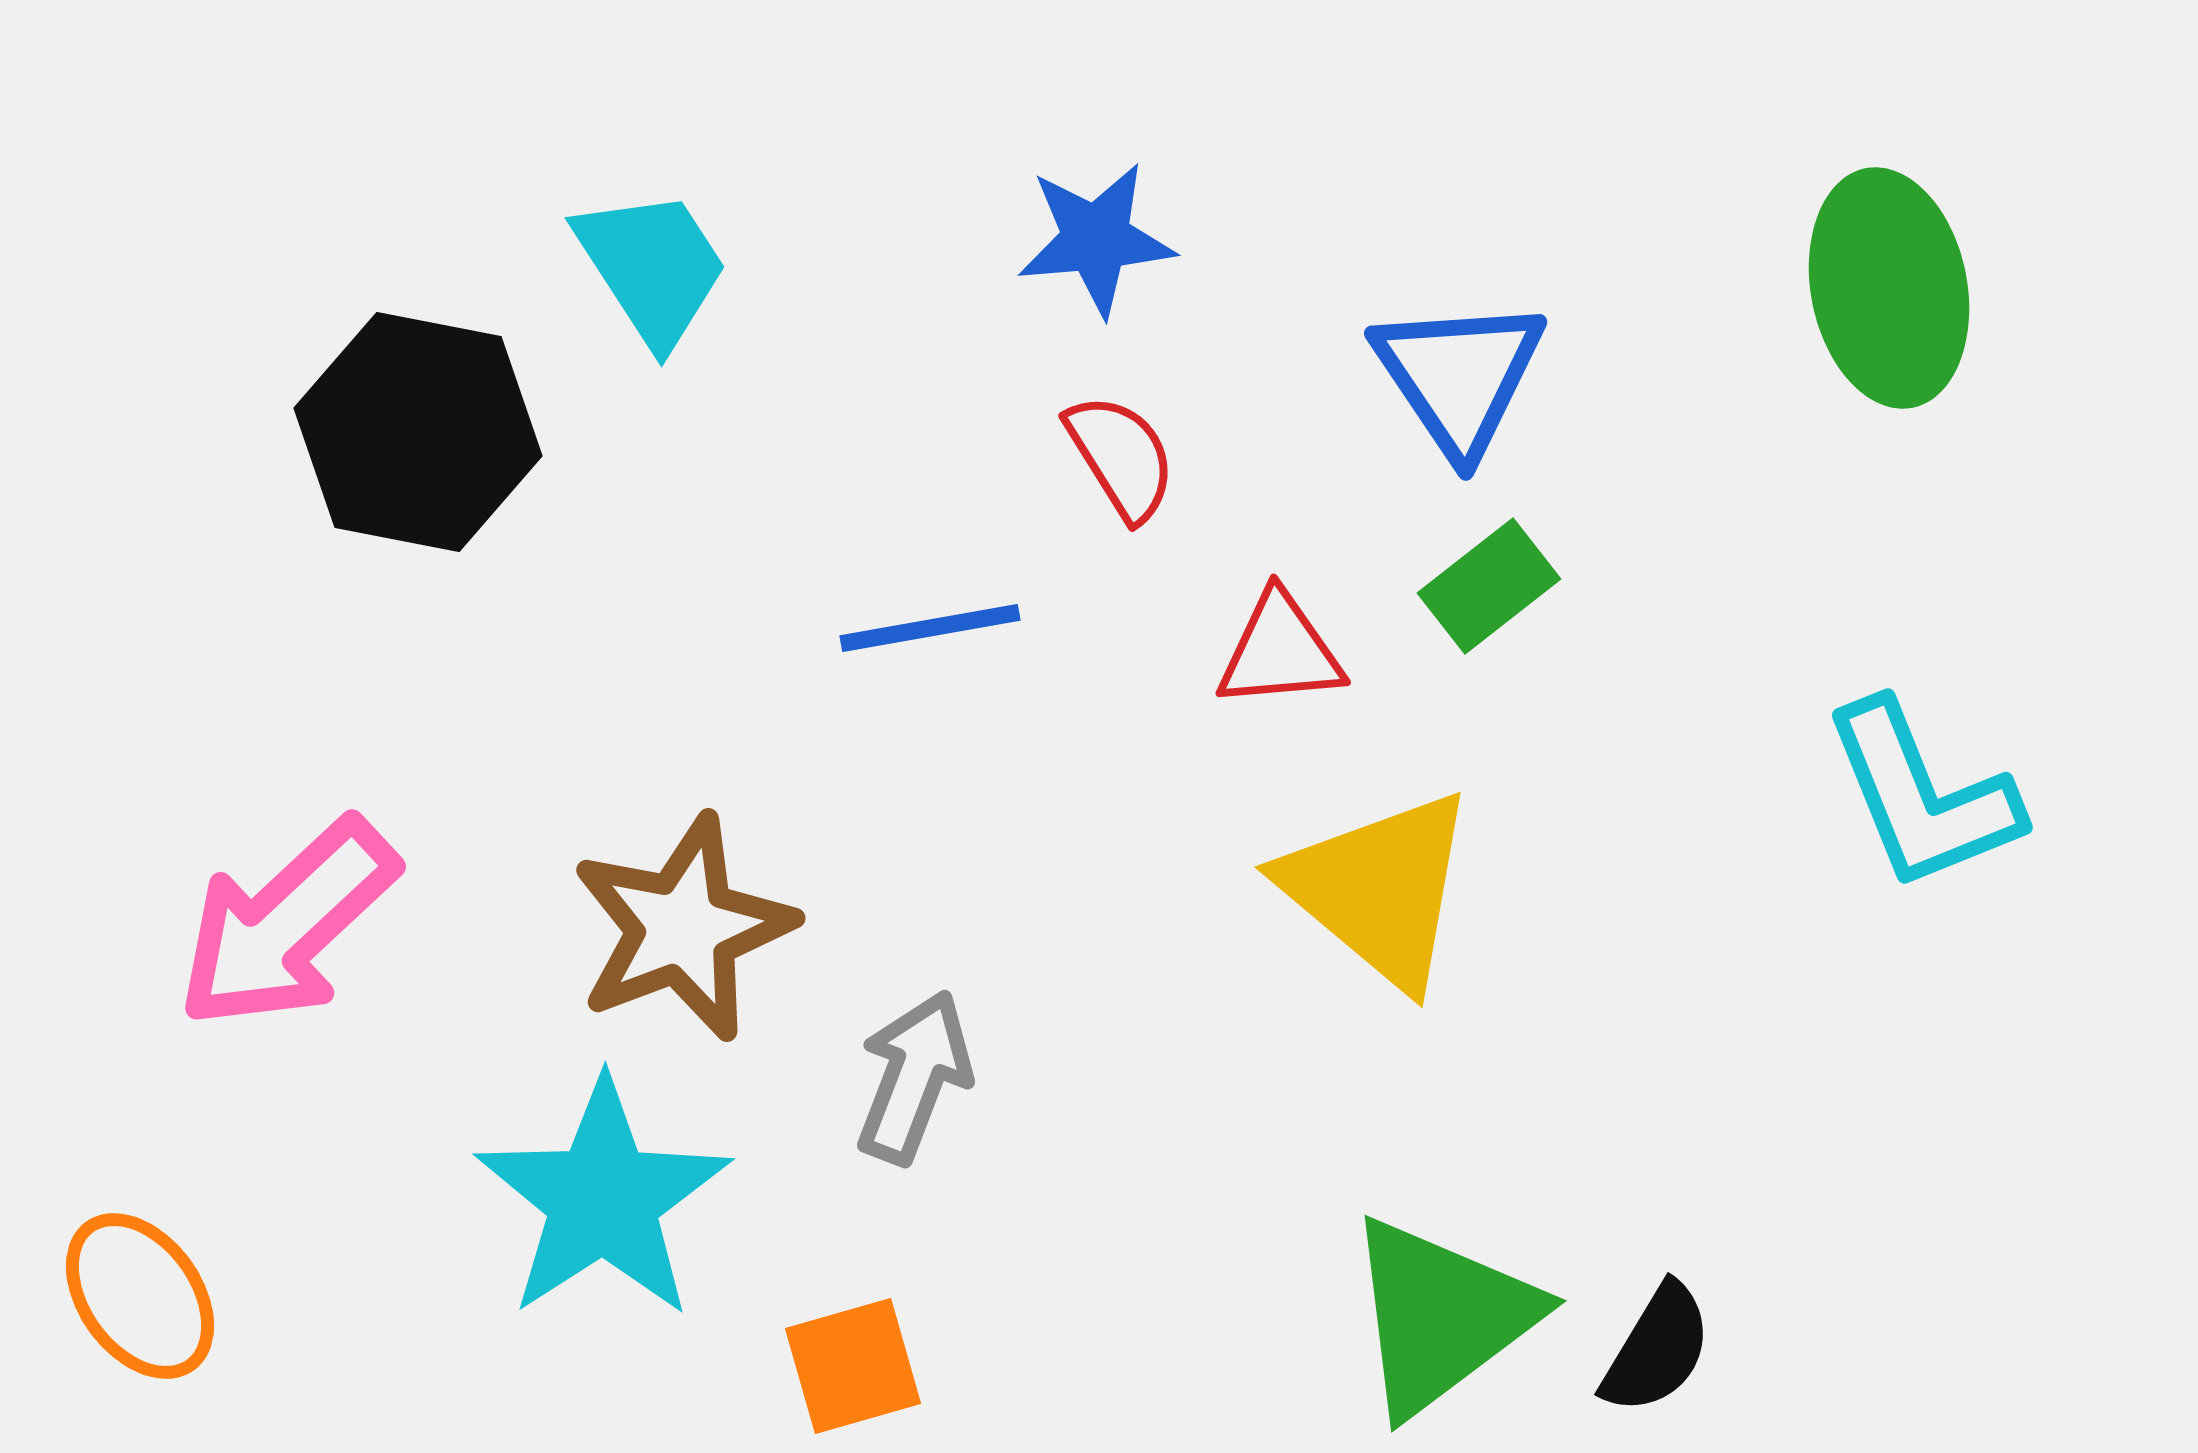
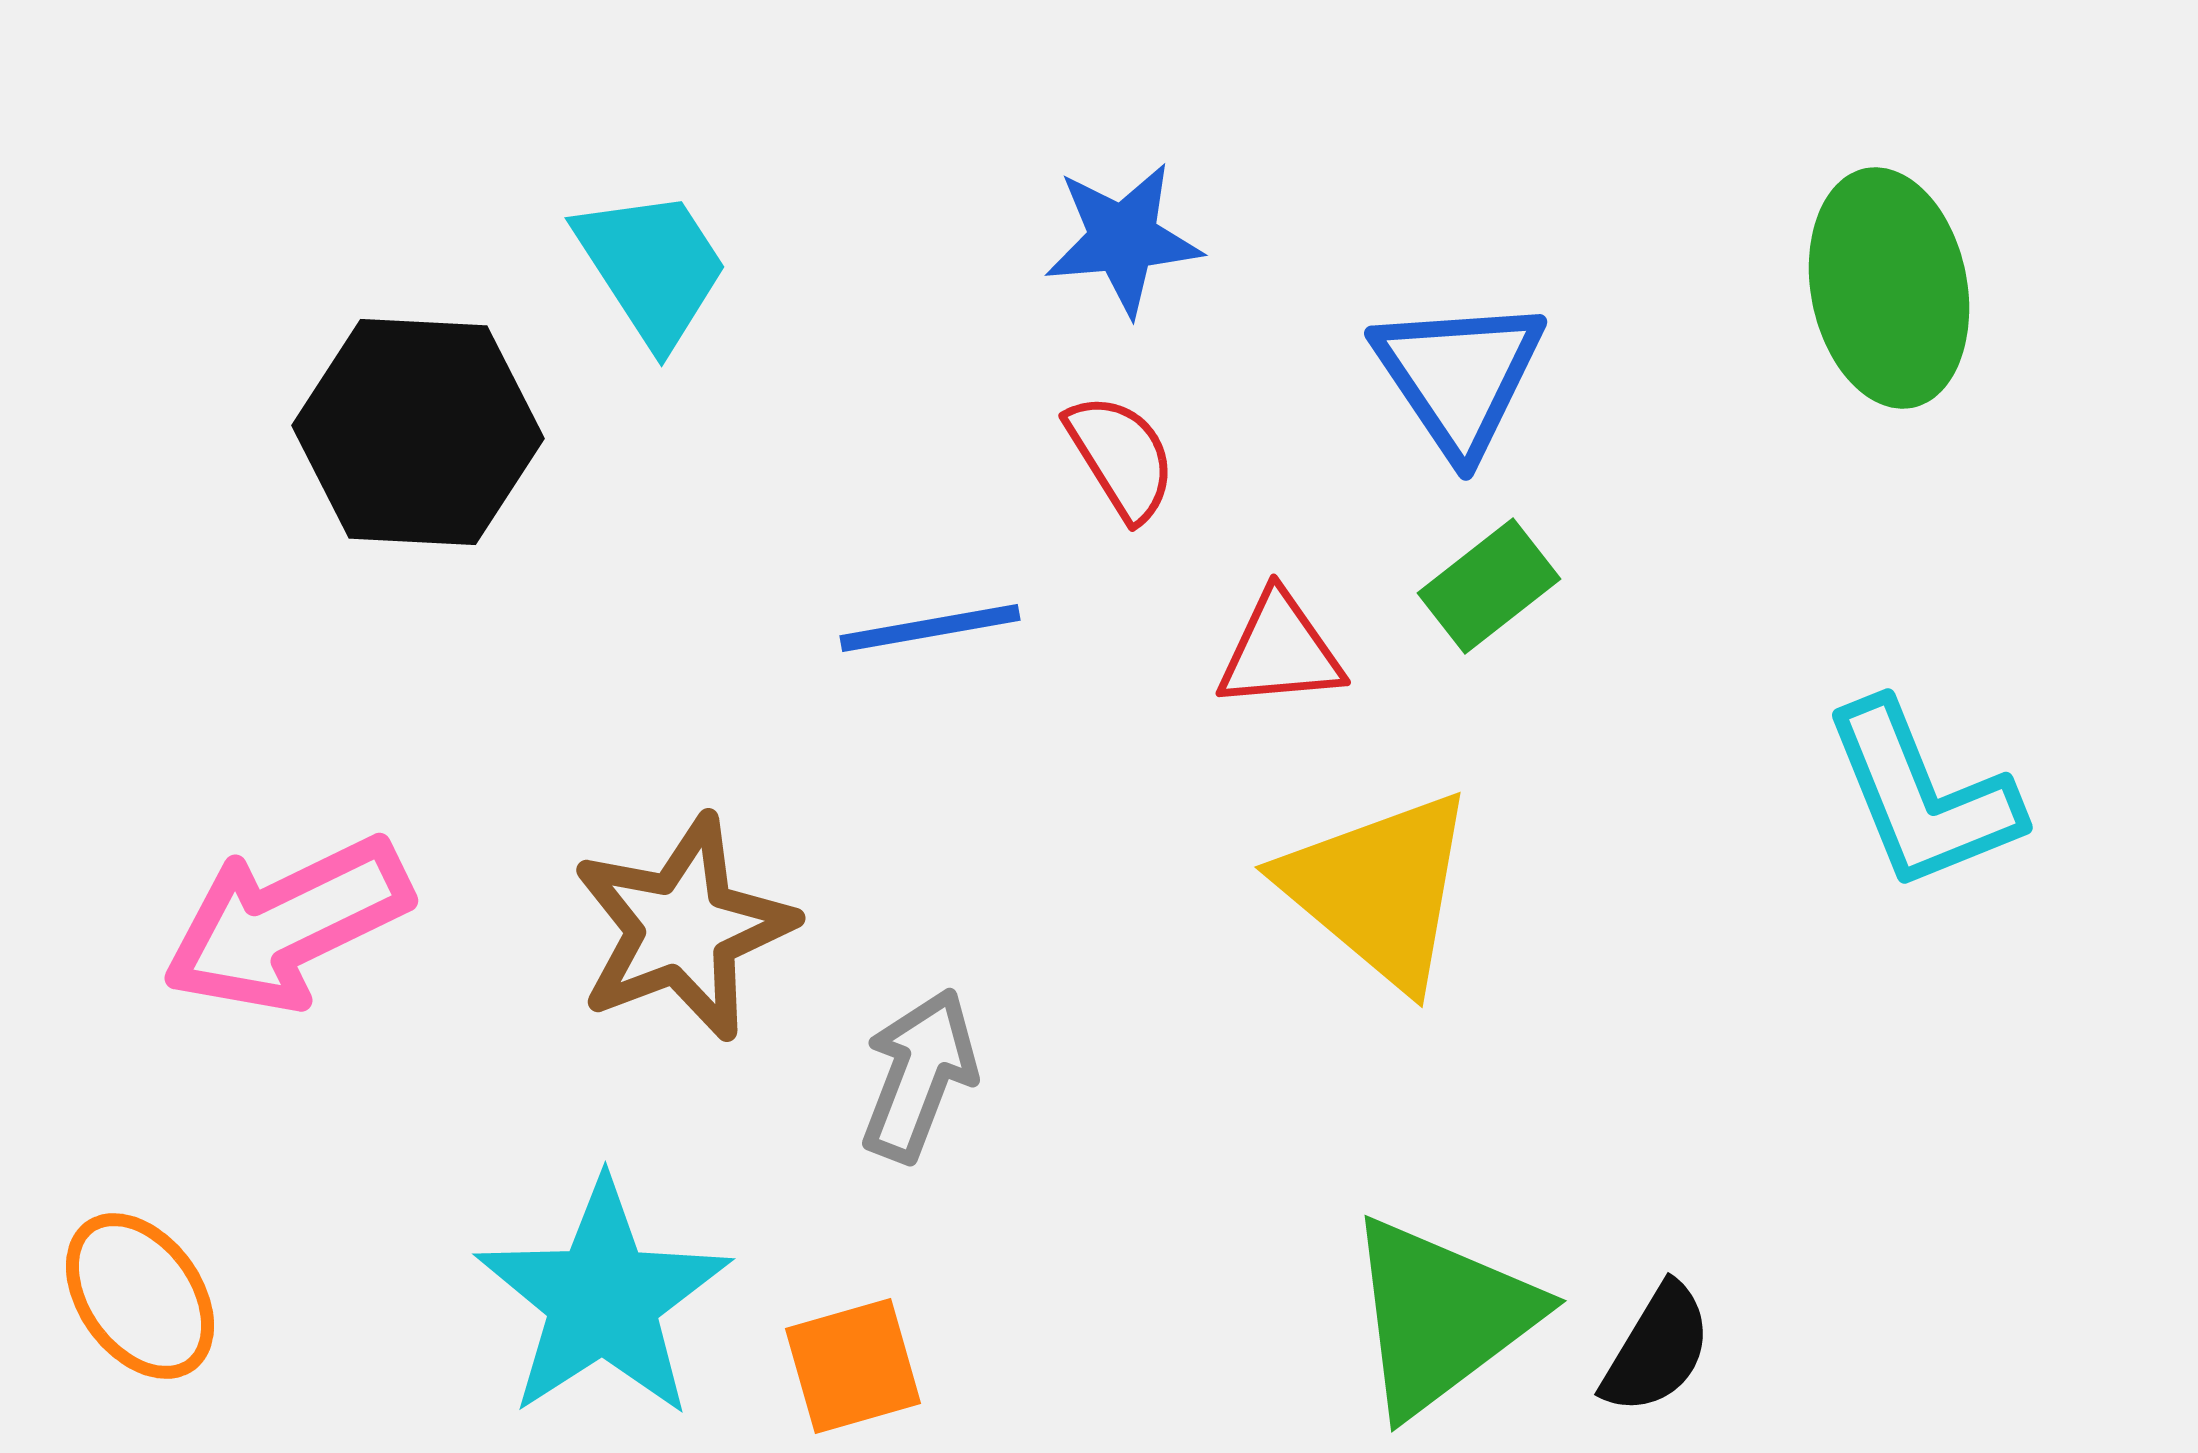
blue star: moved 27 px right
black hexagon: rotated 8 degrees counterclockwise
pink arrow: rotated 17 degrees clockwise
gray arrow: moved 5 px right, 2 px up
cyan star: moved 100 px down
